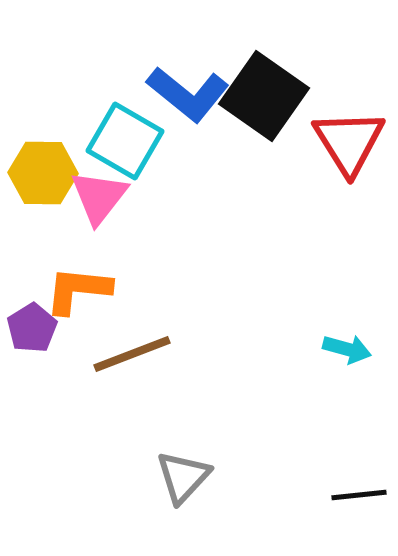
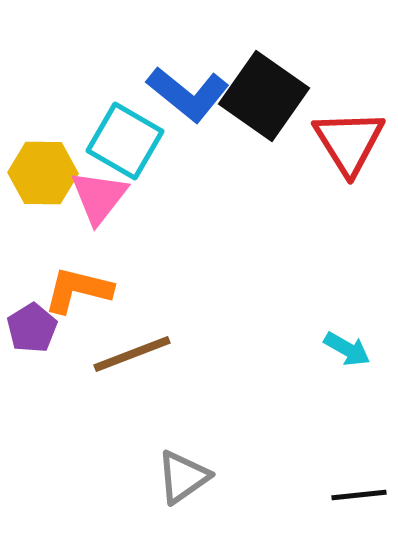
orange L-shape: rotated 8 degrees clockwise
cyan arrow: rotated 15 degrees clockwise
gray triangle: rotated 12 degrees clockwise
